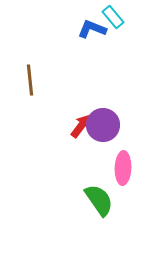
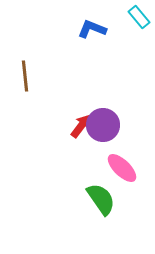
cyan rectangle: moved 26 px right
brown line: moved 5 px left, 4 px up
pink ellipse: moved 1 px left; rotated 48 degrees counterclockwise
green semicircle: moved 2 px right, 1 px up
